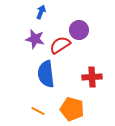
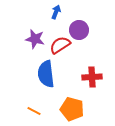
blue arrow: moved 15 px right
orange line: moved 4 px left
